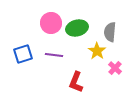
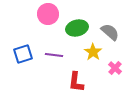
pink circle: moved 3 px left, 9 px up
gray semicircle: rotated 126 degrees clockwise
yellow star: moved 4 px left, 1 px down
red L-shape: rotated 15 degrees counterclockwise
